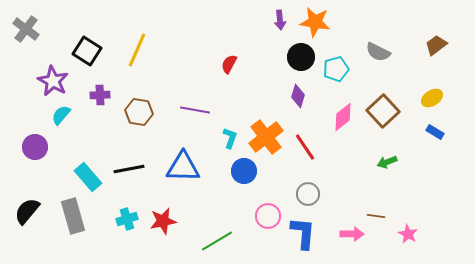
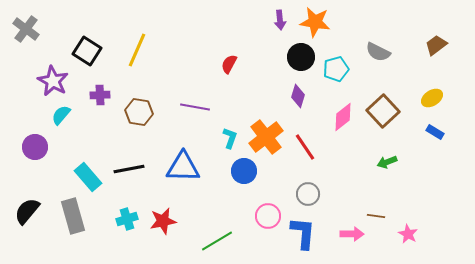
purple line: moved 3 px up
